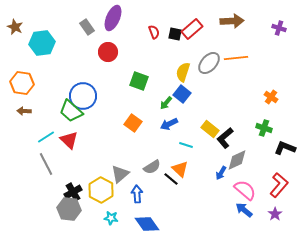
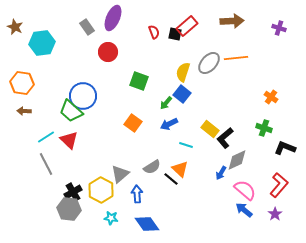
red rectangle at (192, 29): moved 5 px left, 3 px up
